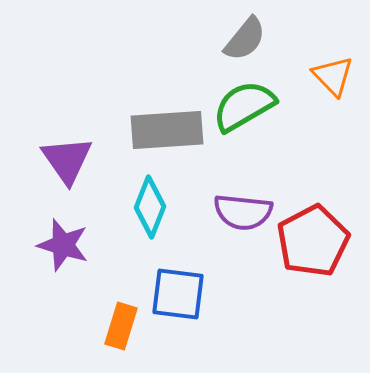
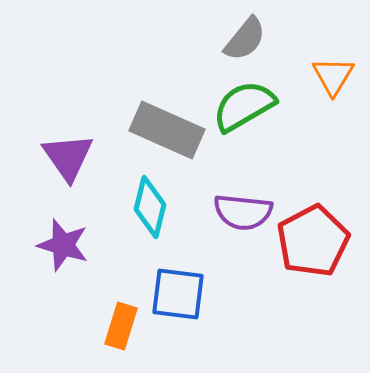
orange triangle: rotated 15 degrees clockwise
gray rectangle: rotated 28 degrees clockwise
purple triangle: moved 1 px right, 3 px up
cyan diamond: rotated 8 degrees counterclockwise
